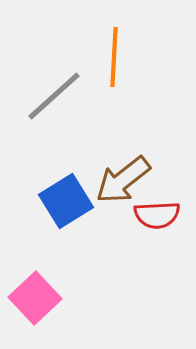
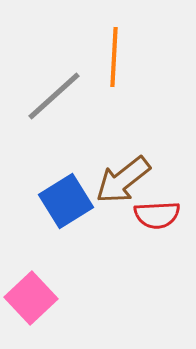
pink square: moved 4 px left
